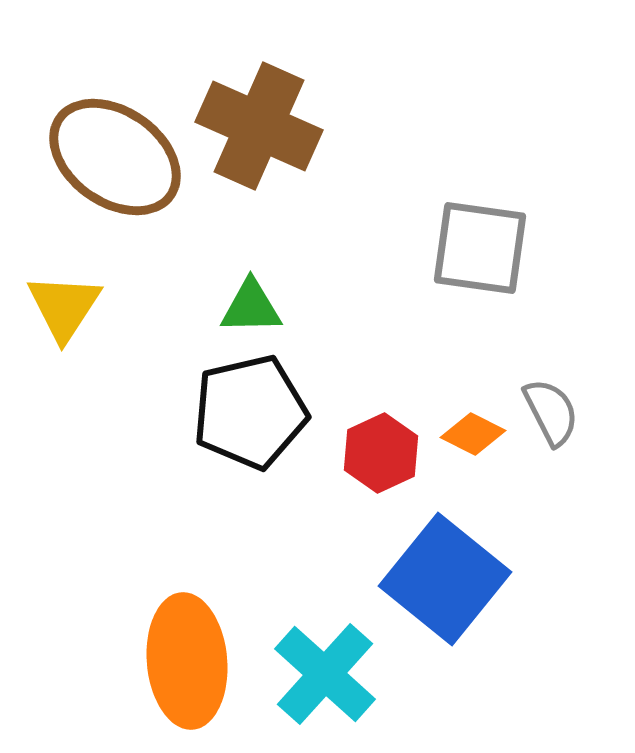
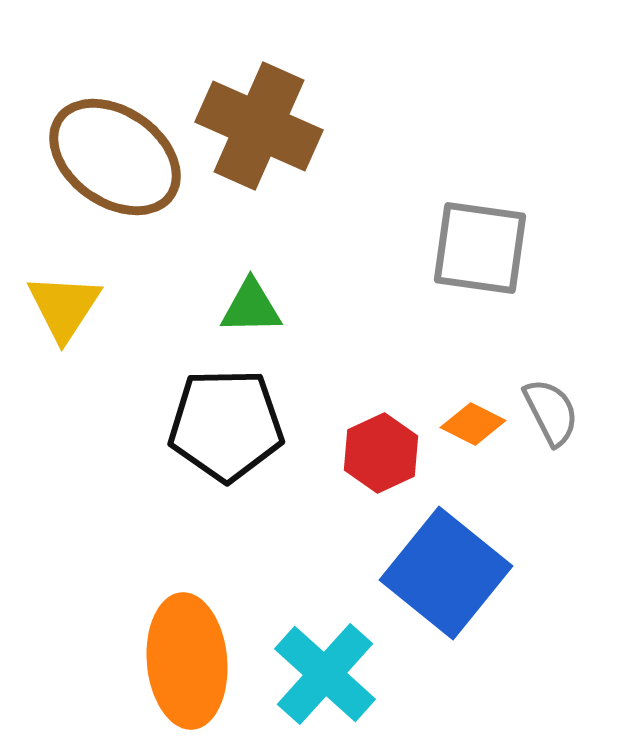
black pentagon: moved 24 px left, 13 px down; rotated 12 degrees clockwise
orange diamond: moved 10 px up
blue square: moved 1 px right, 6 px up
